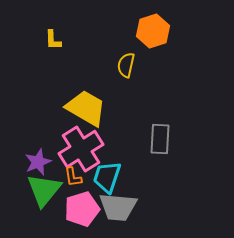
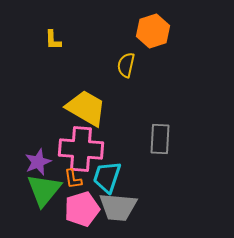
pink cross: rotated 36 degrees clockwise
orange L-shape: moved 2 px down
